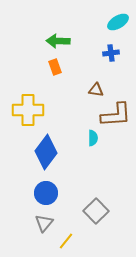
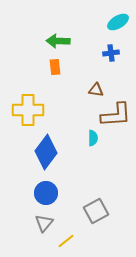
orange rectangle: rotated 14 degrees clockwise
gray square: rotated 15 degrees clockwise
yellow line: rotated 12 degrees clockwise
